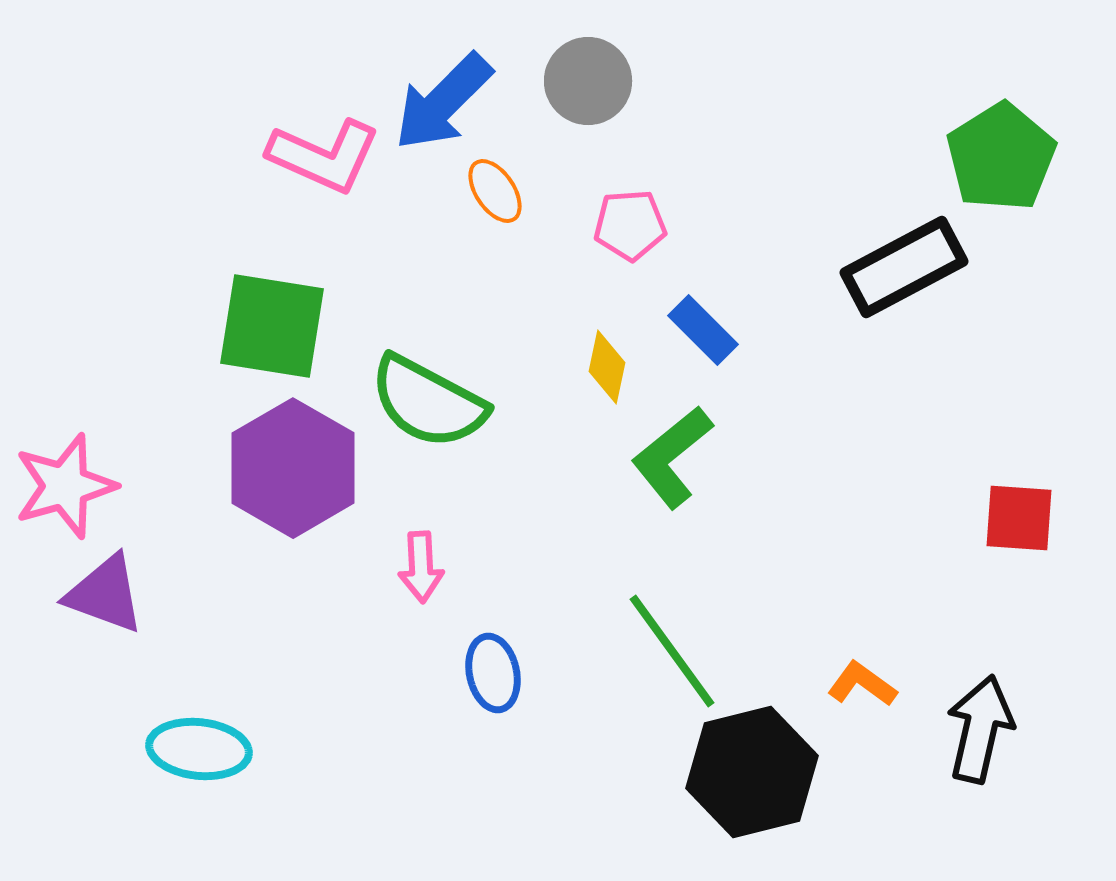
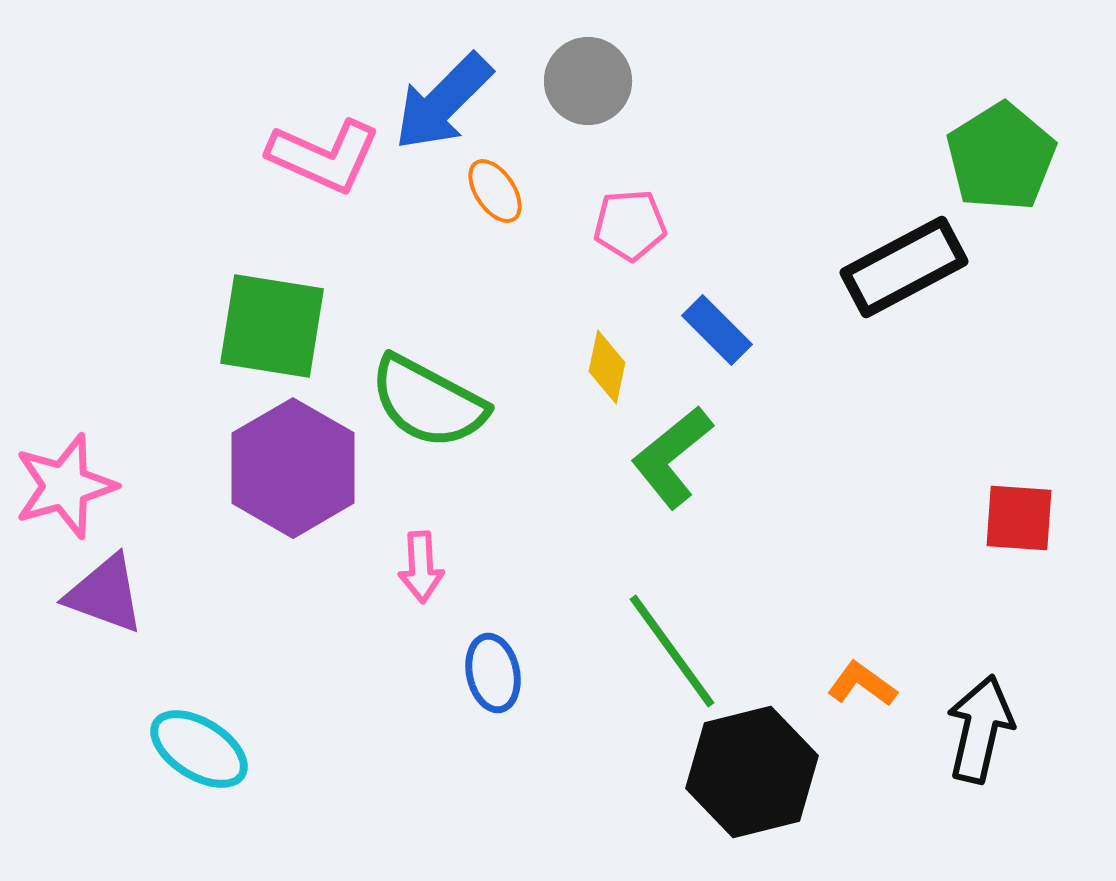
blue rectangle: moved 14 px right
cyan ellipse: rotated 26 degrees clockwise
